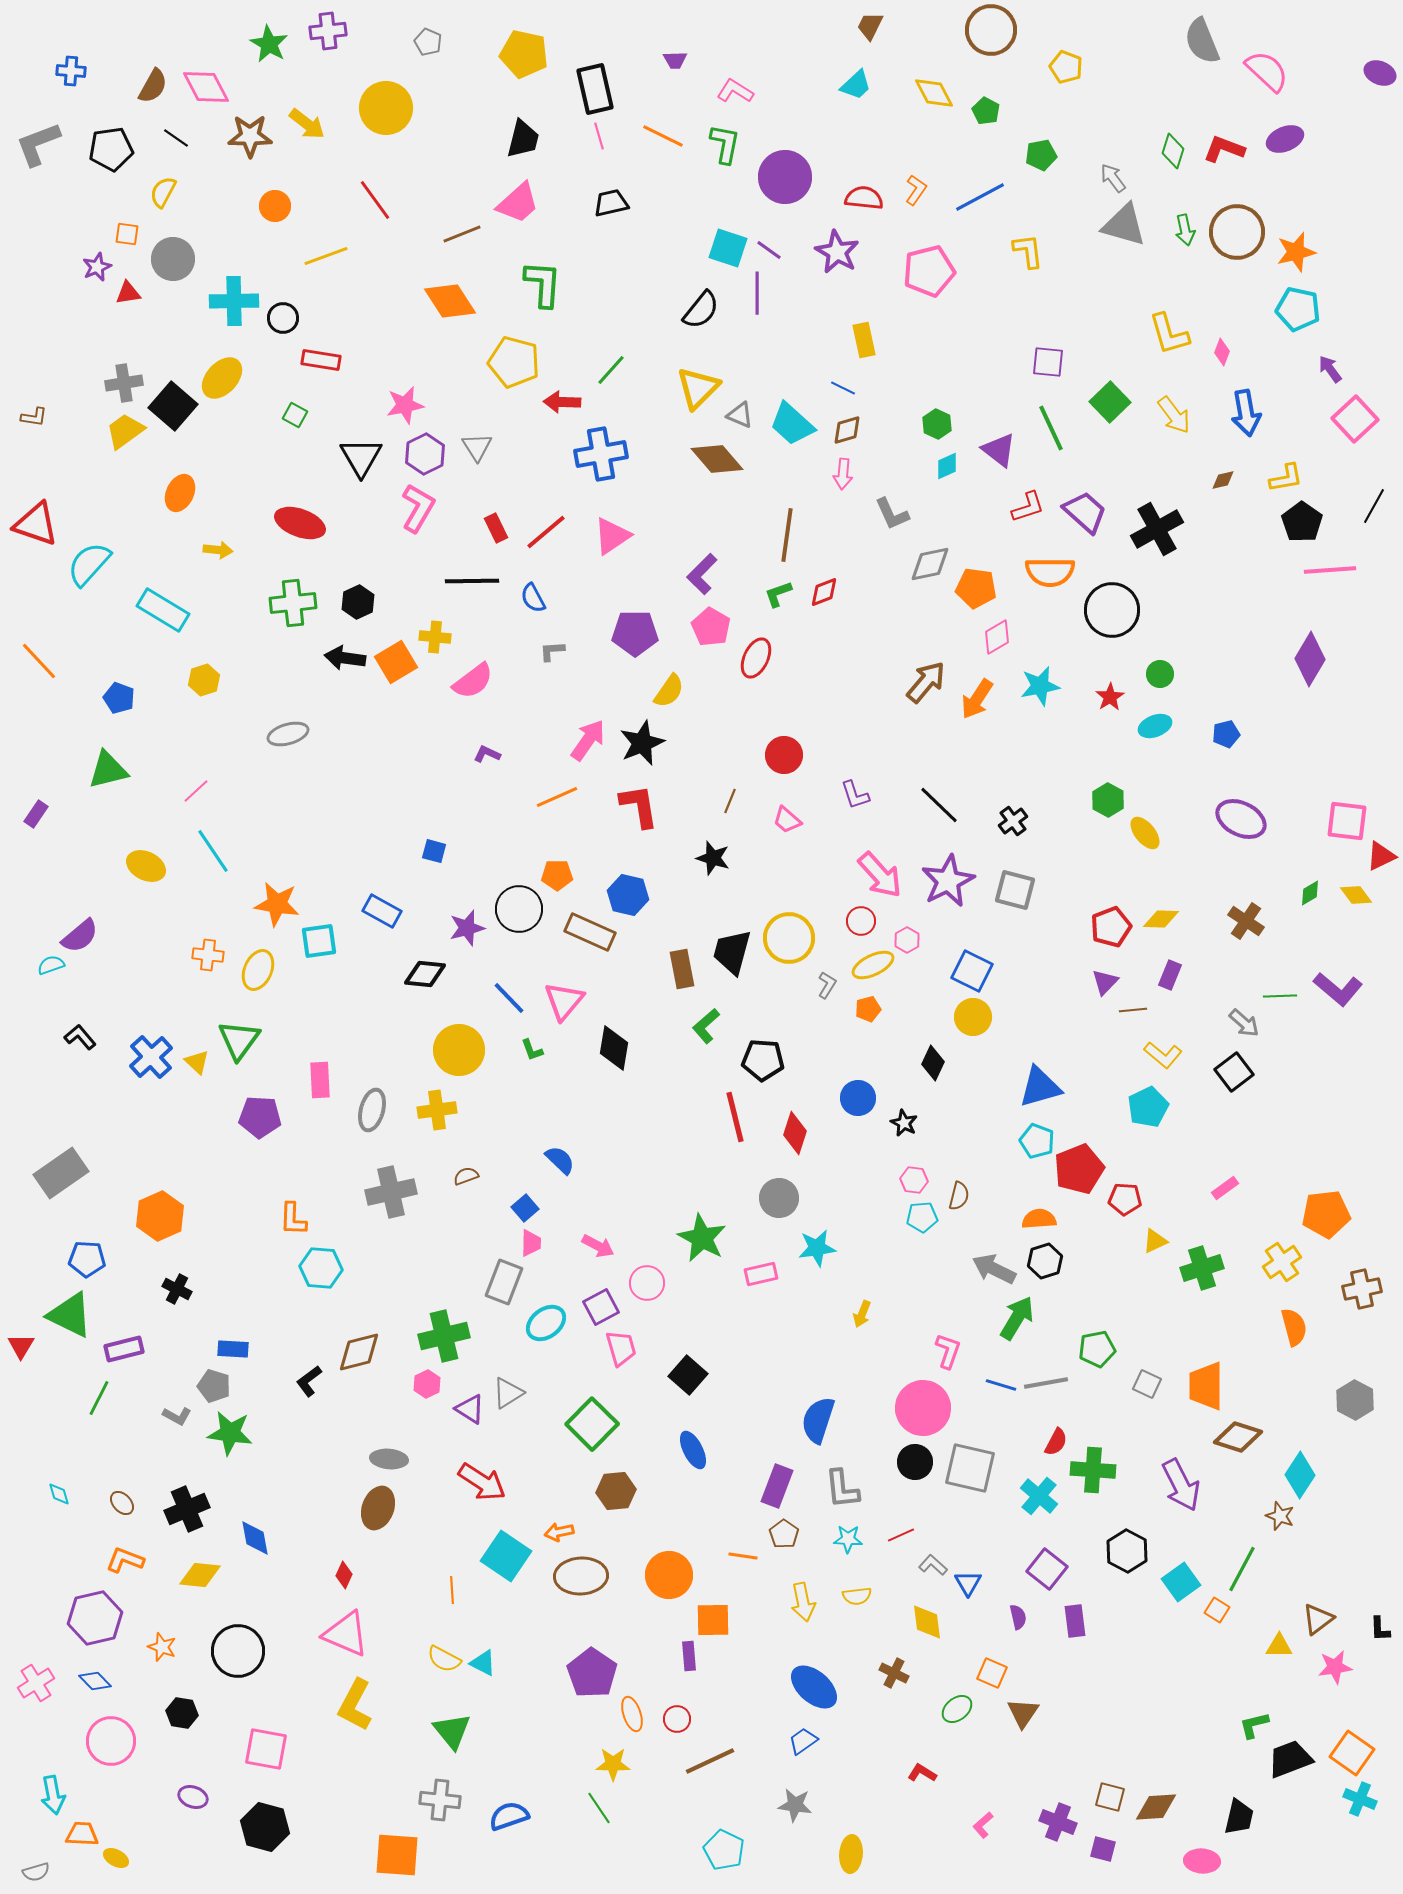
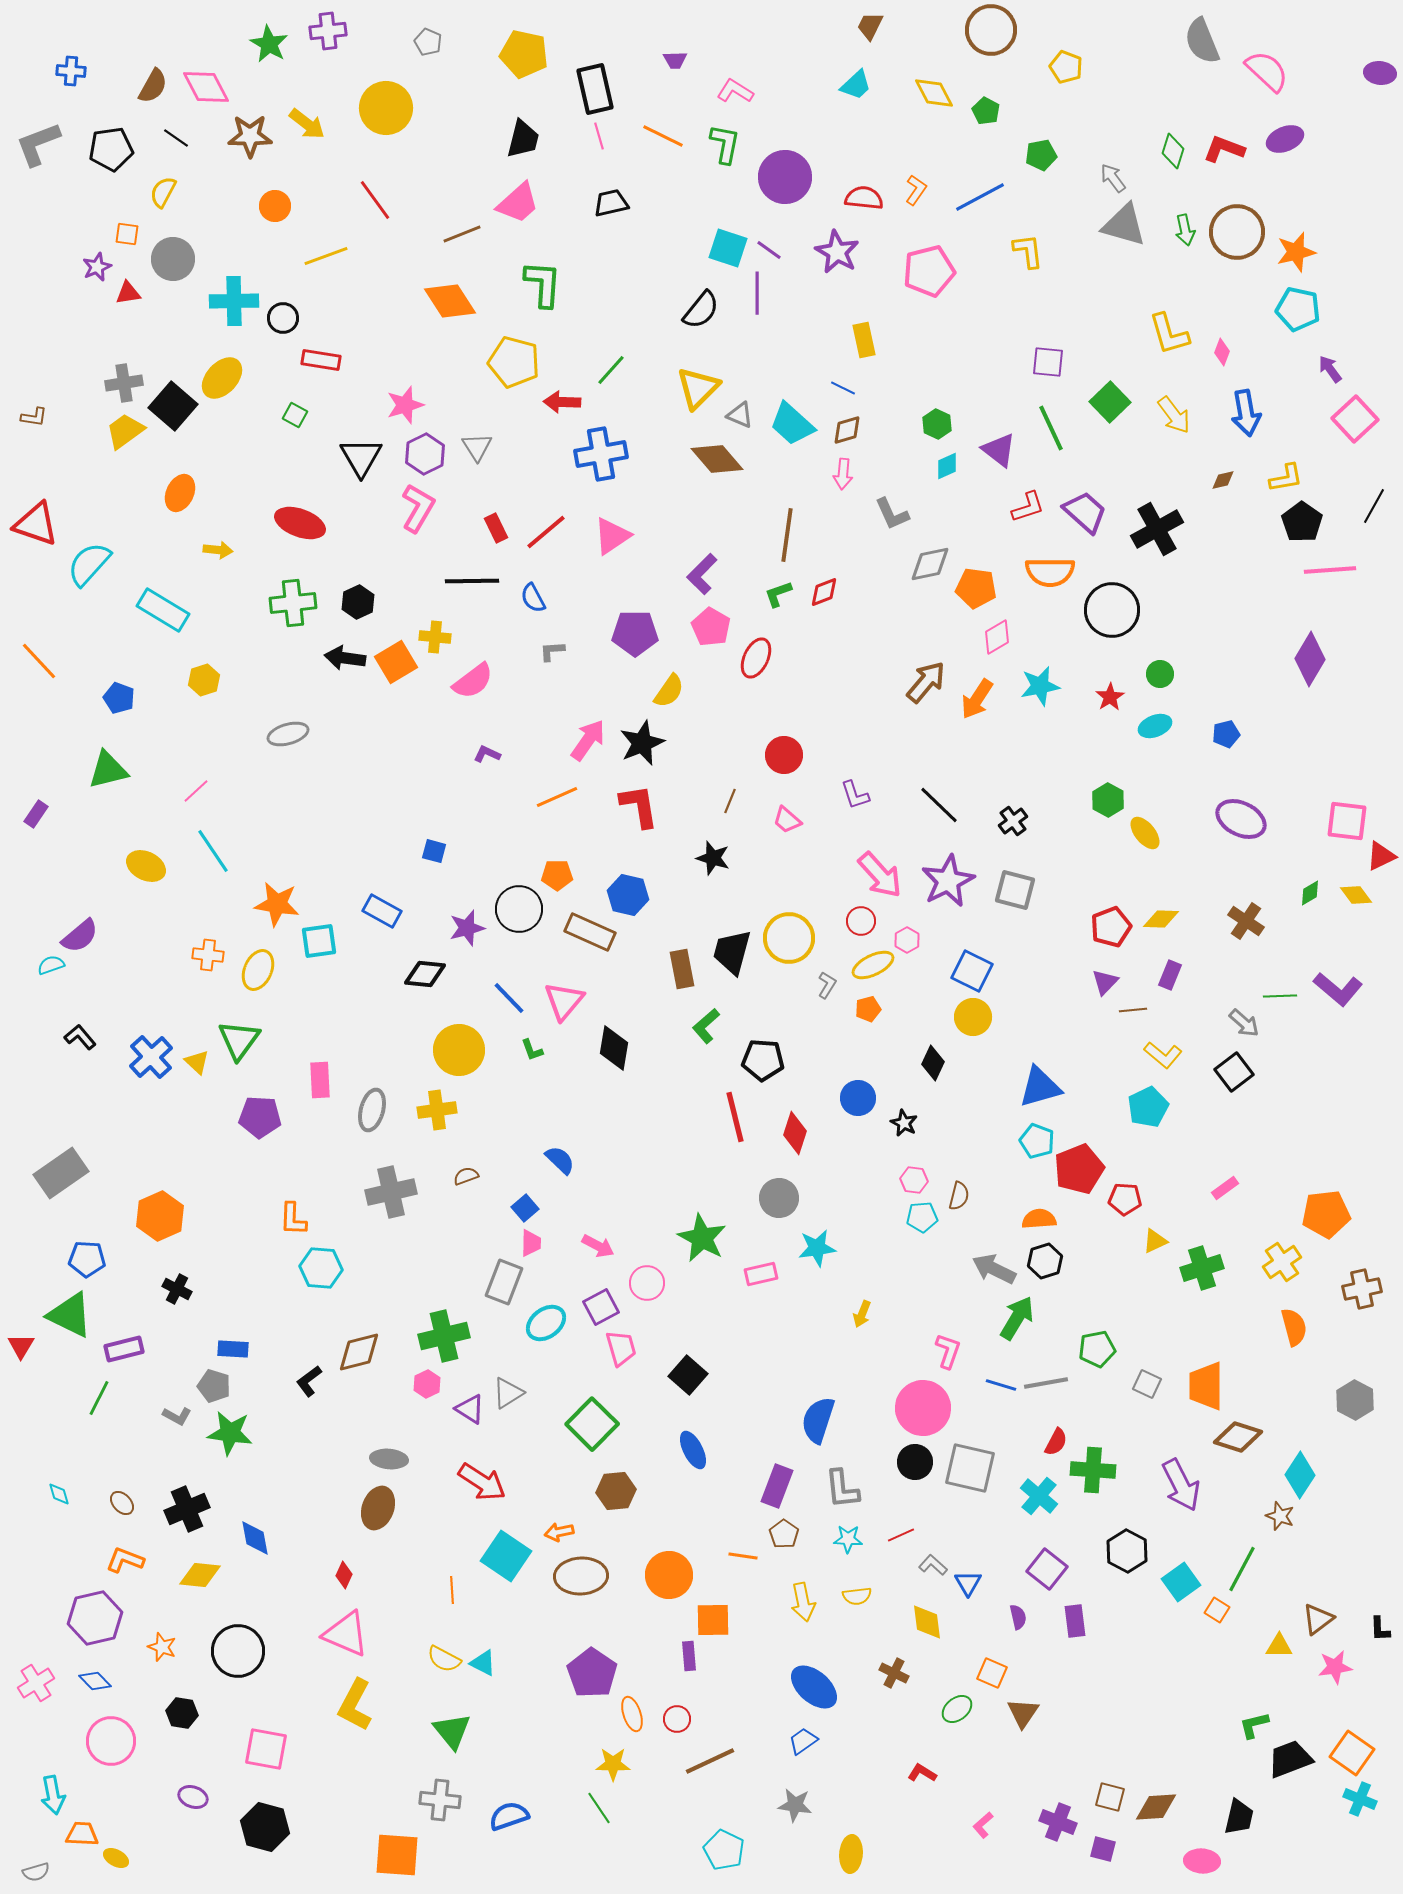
purple ellipse at (1380, 73): rotated 16 degrees counterclockwise
pink star at (405, 405): rotated 6 degrees counterclockwise
